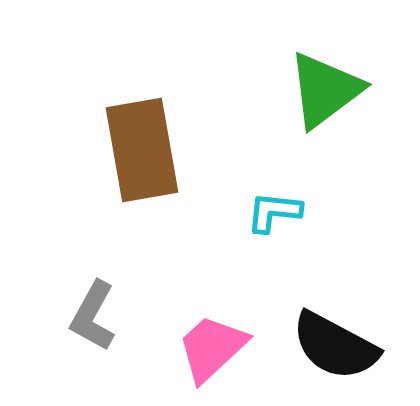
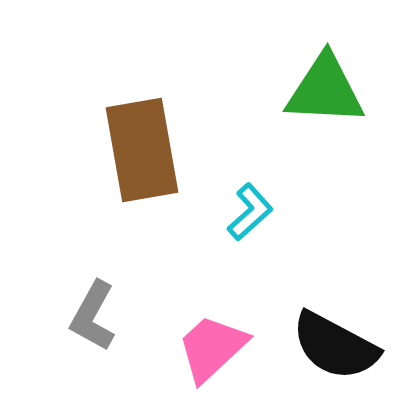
green triangle: rotated 40 degrees clockwise
cyan L-shape: moved 24 px left; rotated 132 degrees clockwise
